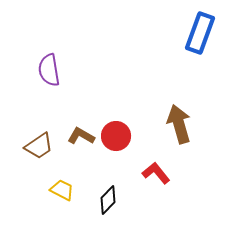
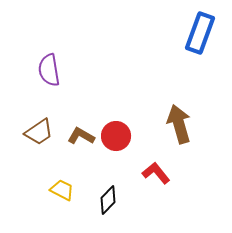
brown trapezoid: moved 14 px up
